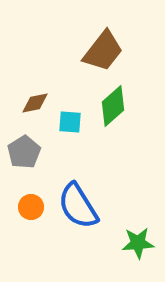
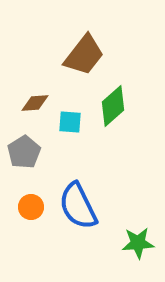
brown trapezoid: moved 19 px left, 4 px down
brown diamond: rotated 8 degrees clockwise
blue semicircle: rotated 6 degrees clockwise
